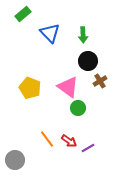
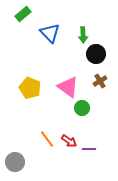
black circle: moved 8 px right, 7 px up
green circle: moved 4 px right
purple line: moved 1 px right, 1 px down; rotated 32 degrees clockwise
gray circle: moved 2 px down
